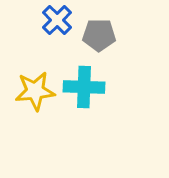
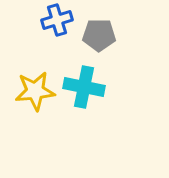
blue cross: rotated 28 degrees clockwise
cyan cross: rotated 9 degrees clockwise
